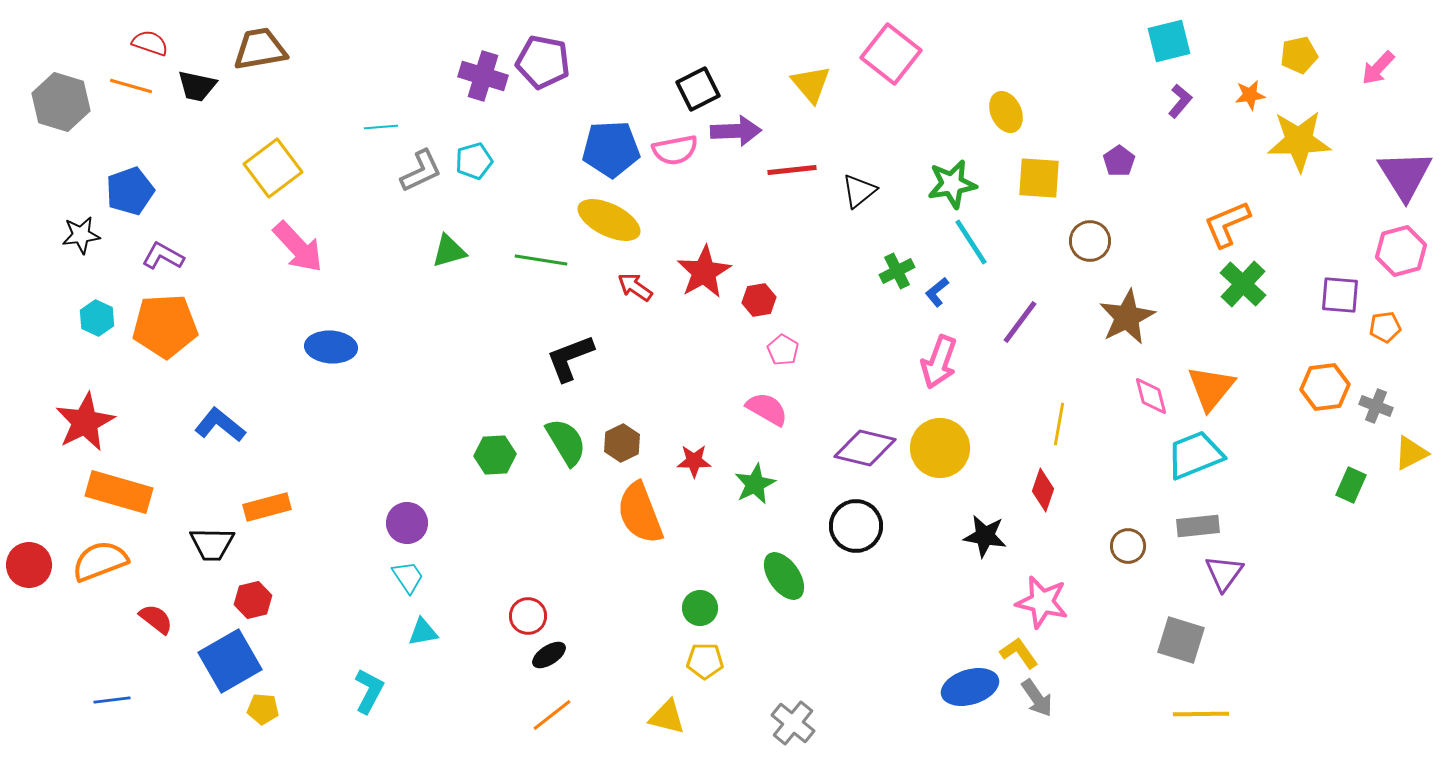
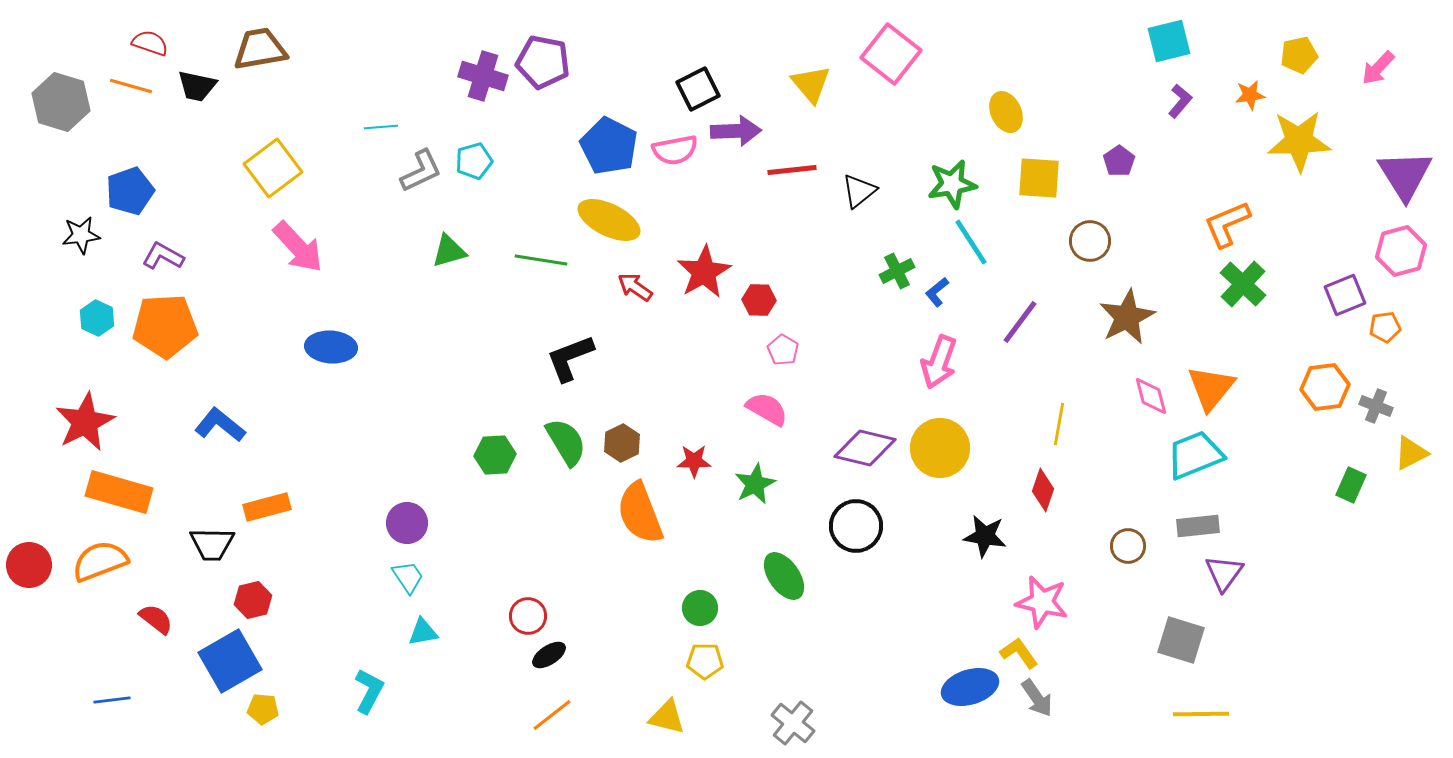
blue pentagon at (611, 149): moved 2 px left, 3 px up; rotated 30 degrees clockwise
purple square at (1340, 295): moved 5 px right; rotated 27 degrees counterclockwise
red hexagon at (759, 300): rotated 12 degrees clockwise
